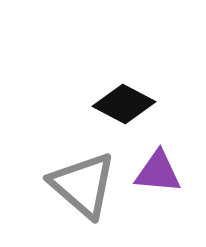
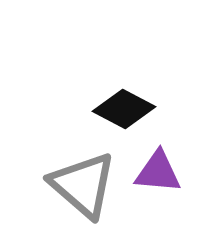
black diamond: moved 5 px down
